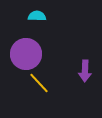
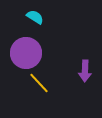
cyan semicircle: moved 2 px left, 1 px down; rotated 30 degrees clockwise
purple circle: moved 1 px up
